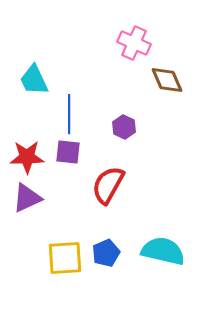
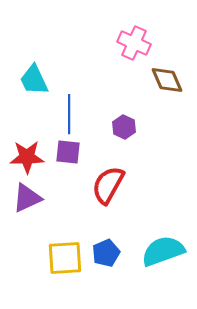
cyan semicircle: rotated 33 degrees counterclockwise
